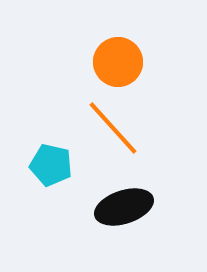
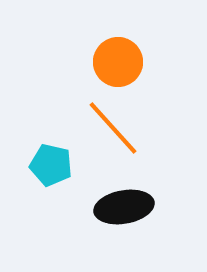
black ellipse: rotated 8 degrees clockwise
